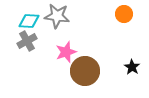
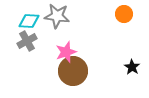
brown circle: moved 12 px left
